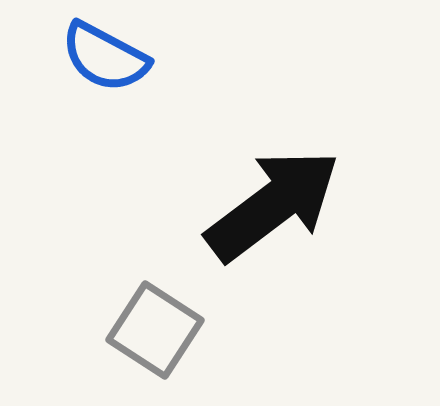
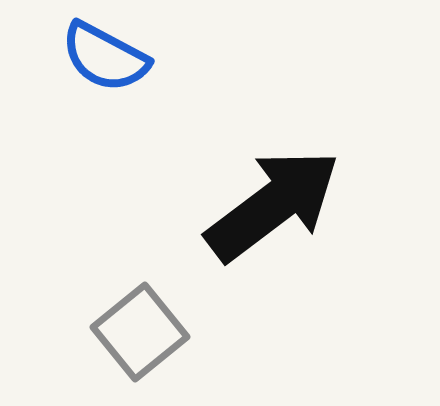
gray square: moved 15 px left, 2 px down; rotated 18 degrees clockwise
